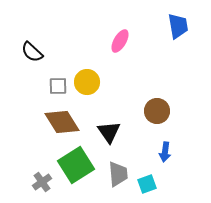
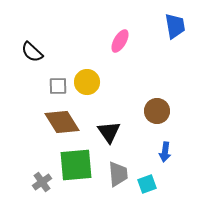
blue trapezoid: moved 3 px left
green square: rotated 27 degrees clockwise
